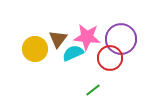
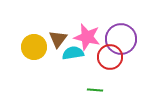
pink star: rotated 8 degrees clockwise
yellow circle: moved 1 px left, 2 px up
cyan semicircle: rotated 15 degrees clockwise
red circle: moved 1 px up
green line: moved 2 px right; rotated 42 degrees clockwise
